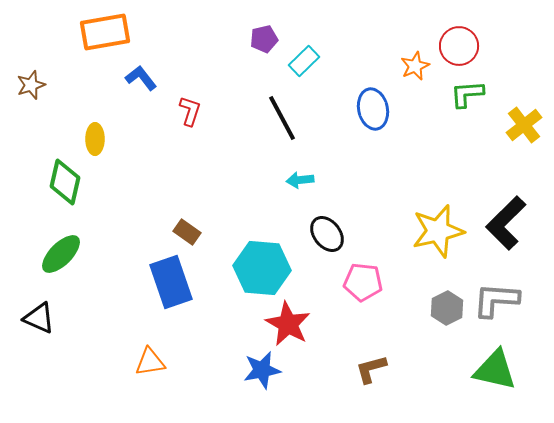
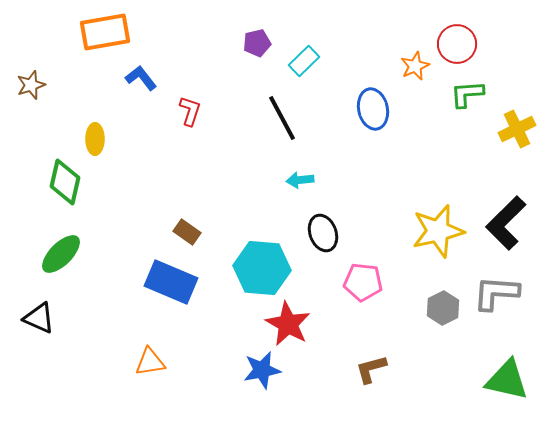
purple pentagon: moved 7 px left, 4 px down
red circle: moved 2 px left, 2 px up
yellow cross: moved 7 px left, 4 px down; rotated 12 degrees clockwise
black ellipse: moved 4 px left, 1 px up; rotated 18 degrees clockwise
blue rectangle: rotated 48 degrees counterclockwise
gray L-shape: moved 7 px up
gray hexagon: moved 4 px left
green triangle: moved 12 px right, 10 px down
